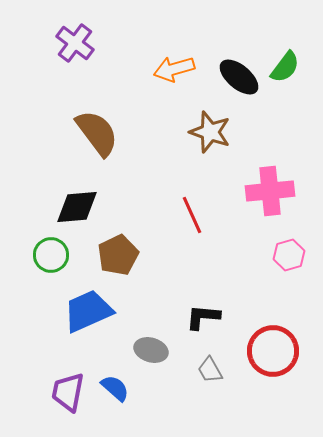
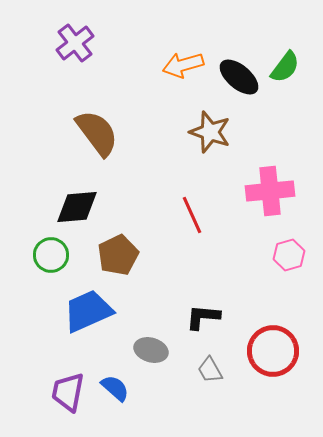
purple cross: rotated 15 degrees clockwise
orange arrow: moved 9 px right, 4 px up
